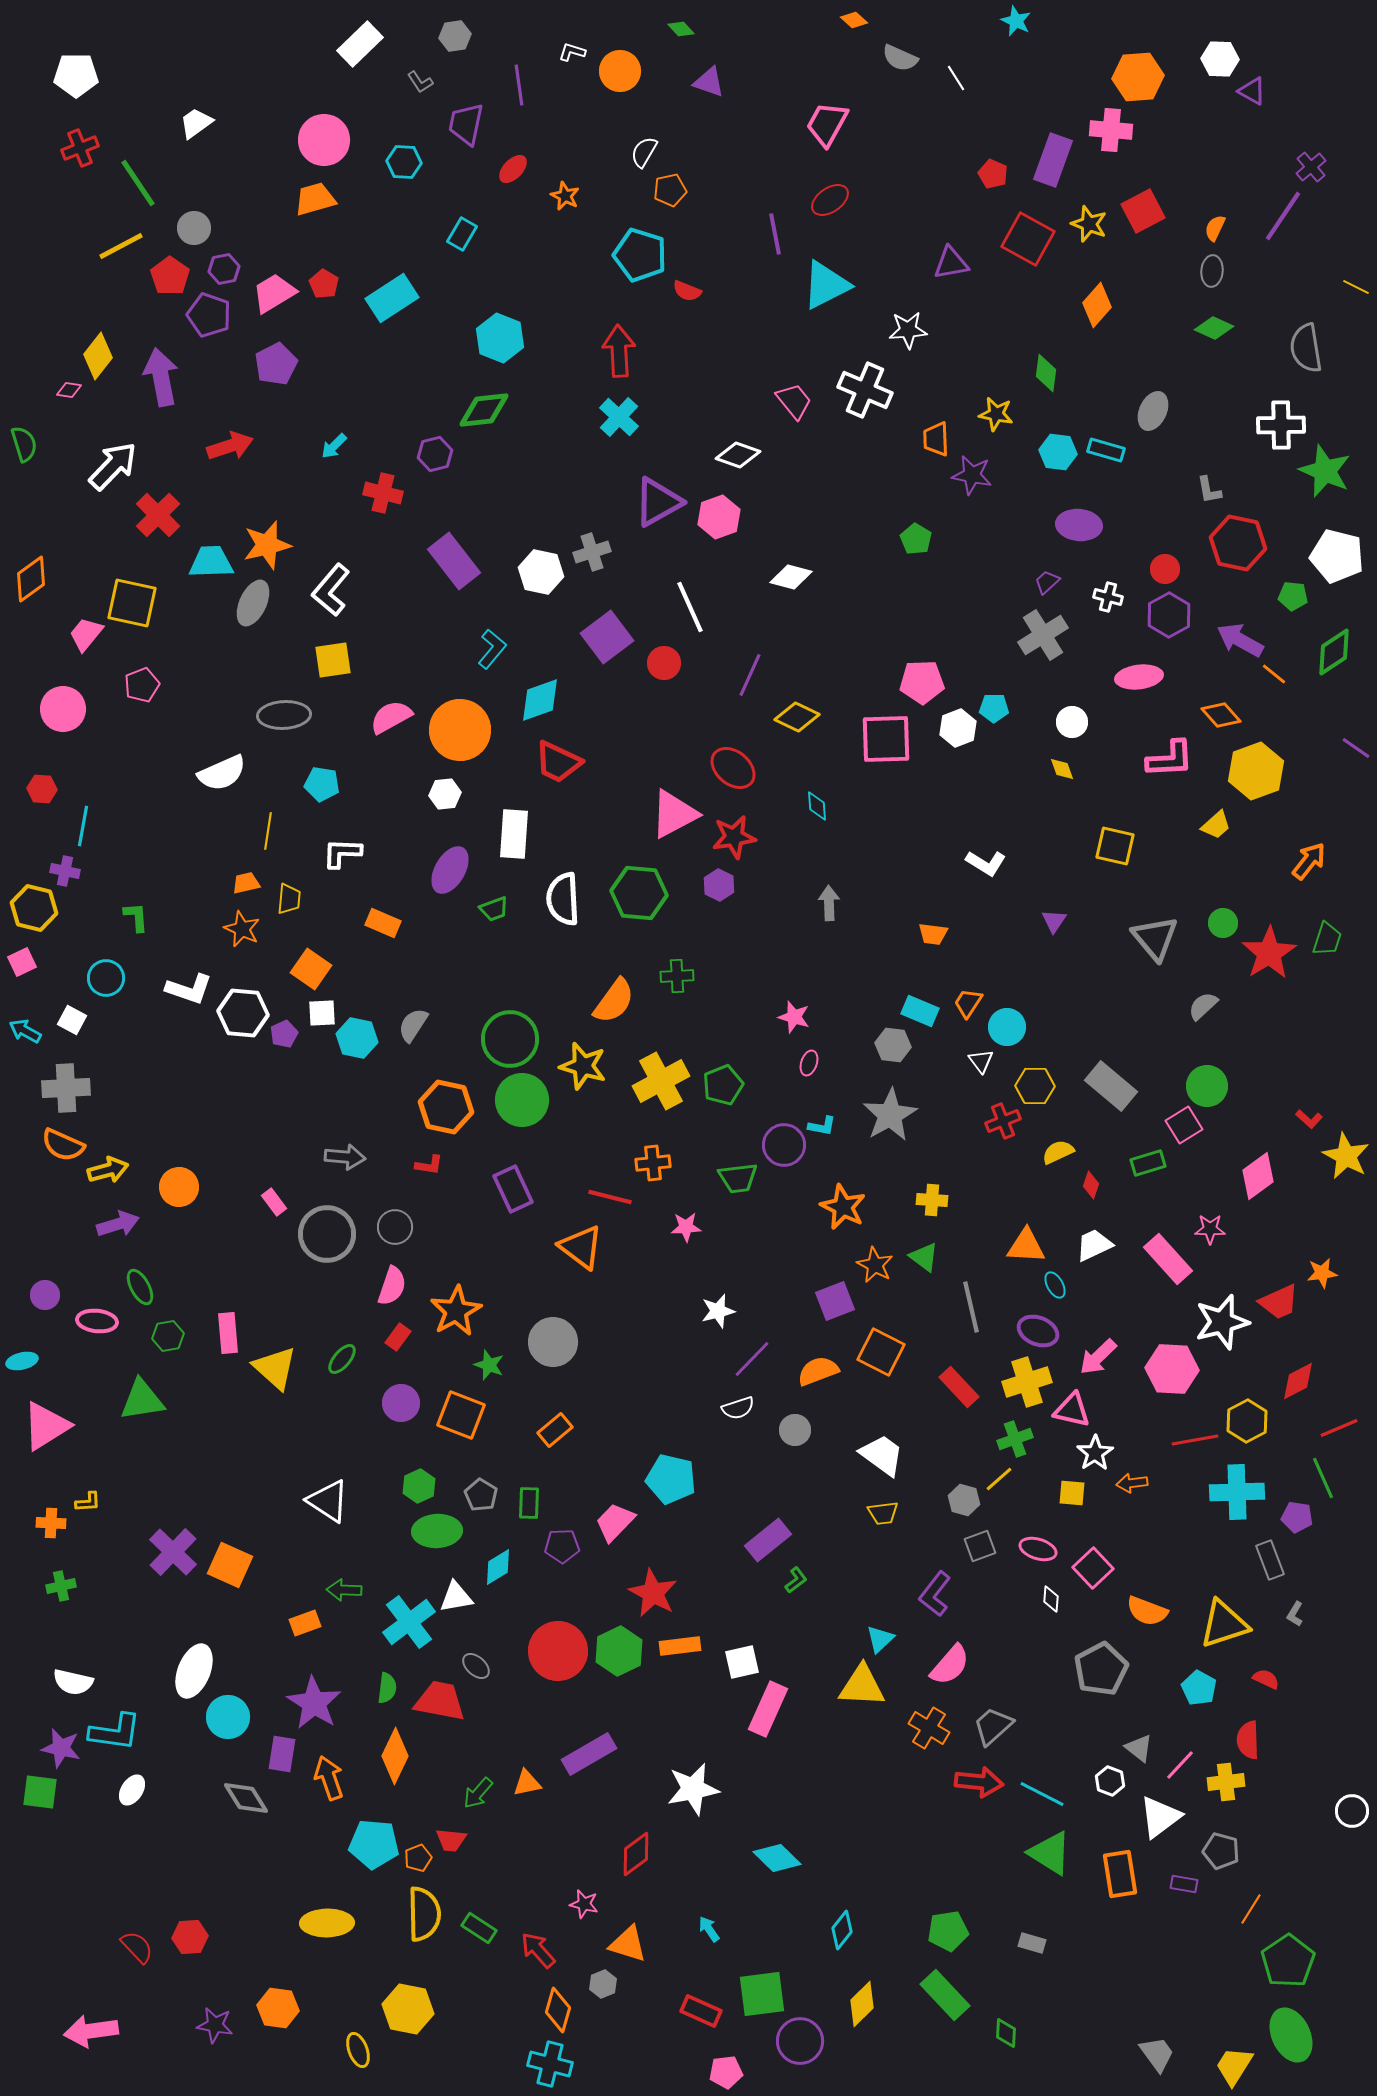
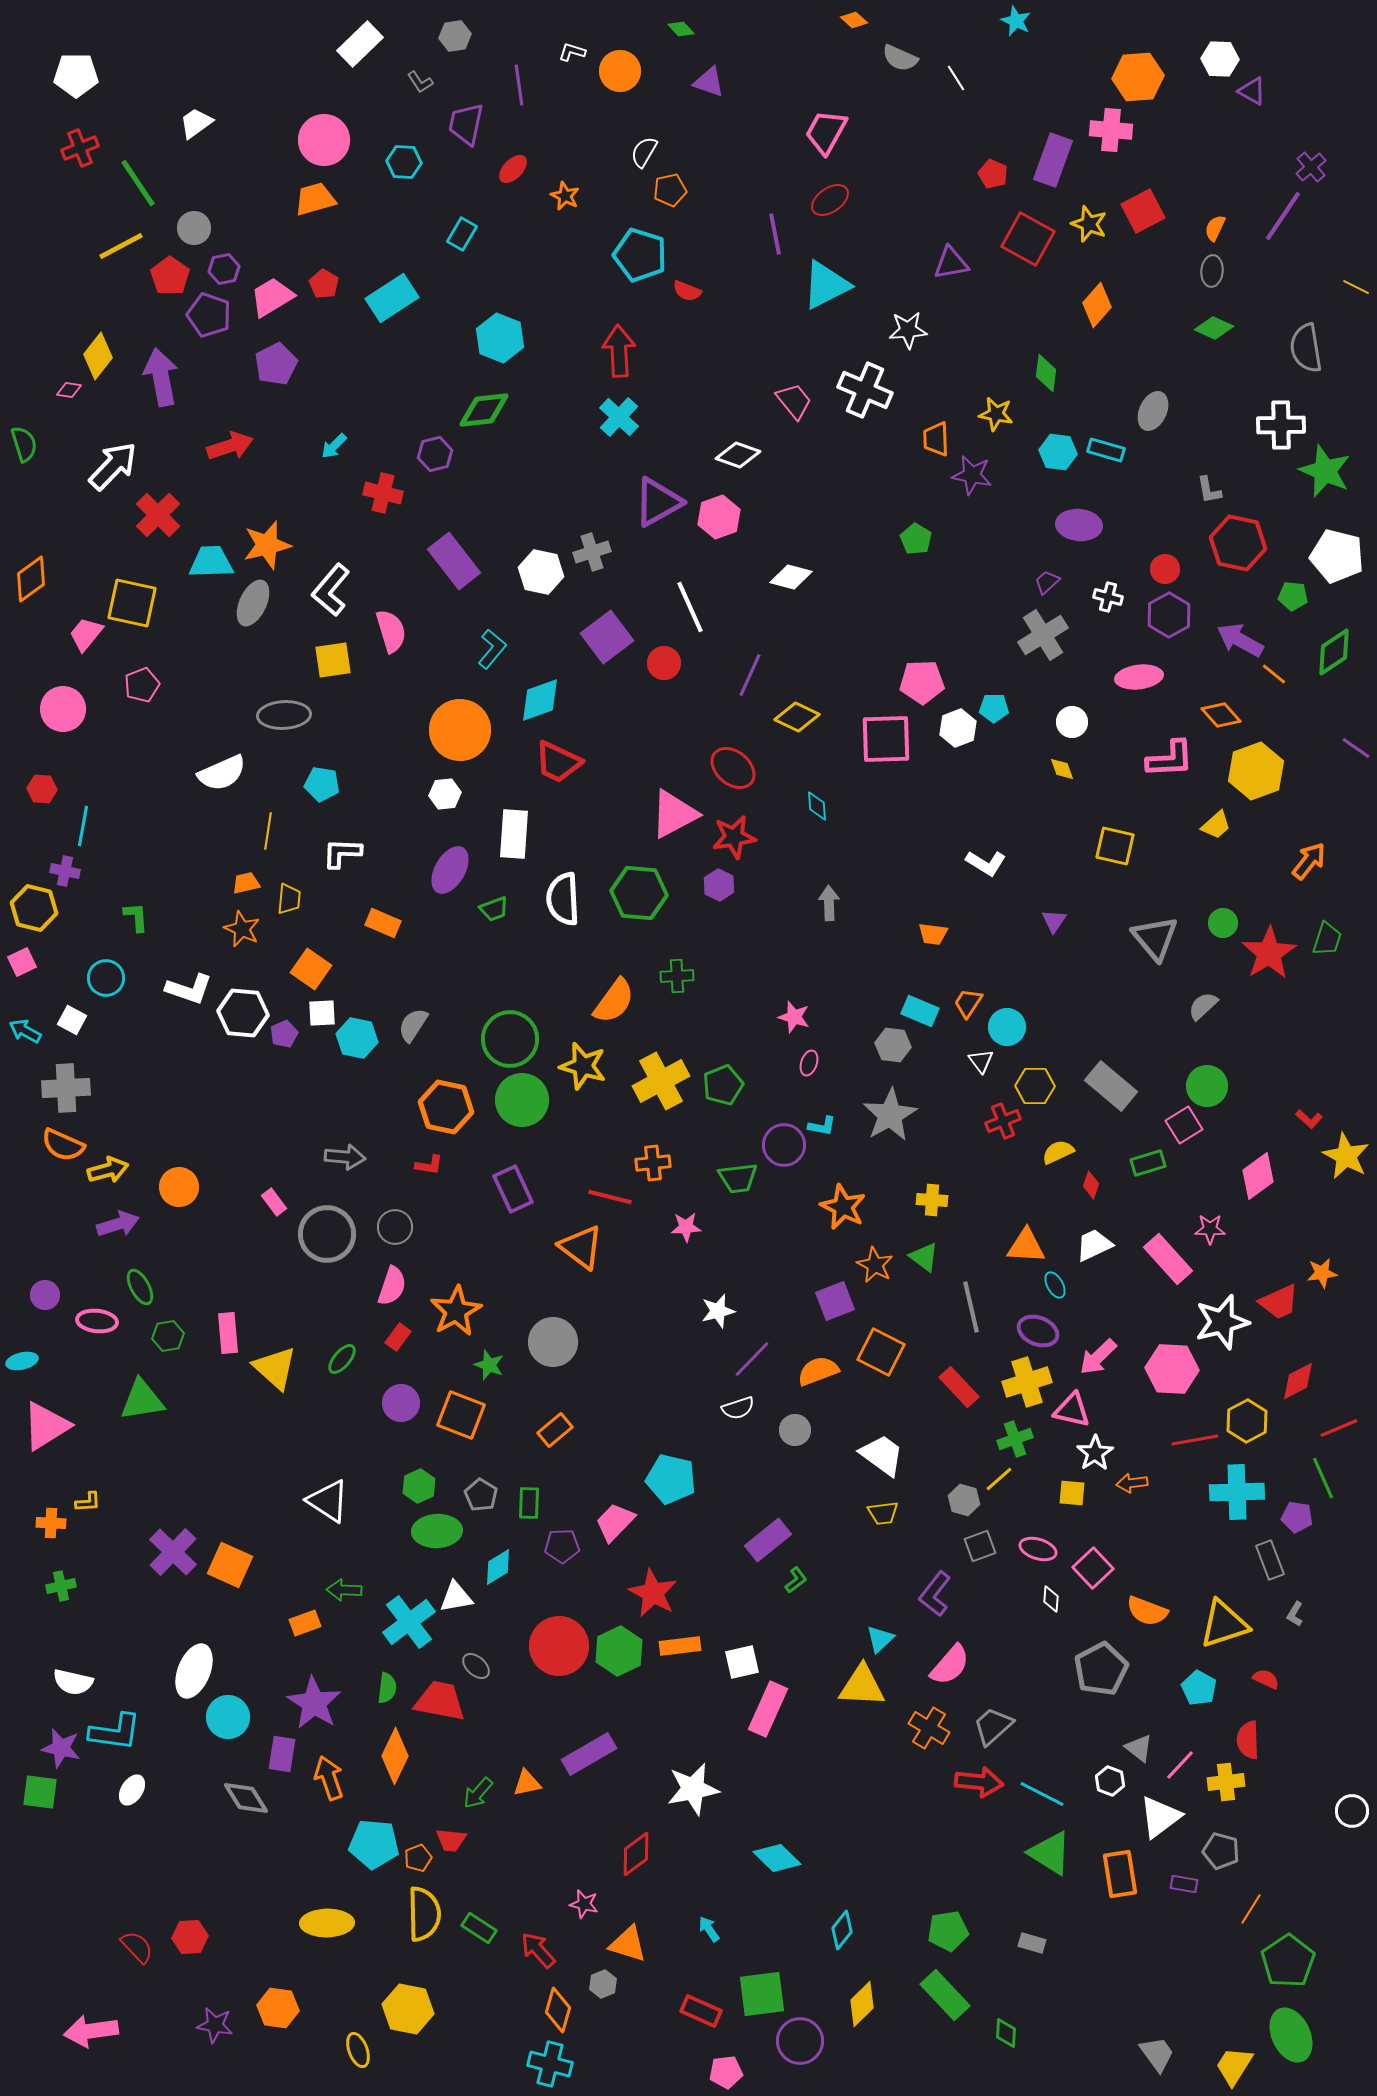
pink trapezoid at (827, 124): moved 1 px left, 8 px down
pink trapezoid at (274, 293): moved 2 px left, 4 px down
pink semicircle at (391, 717): moved 86 px up; rotated 102 degrees clockwise
red circle at (558, 1651): moved 1 px right, 5 px up
